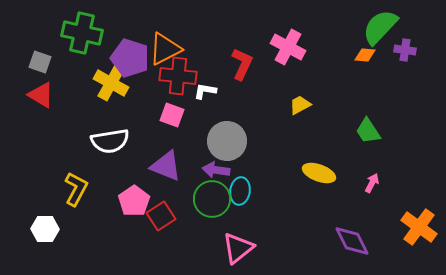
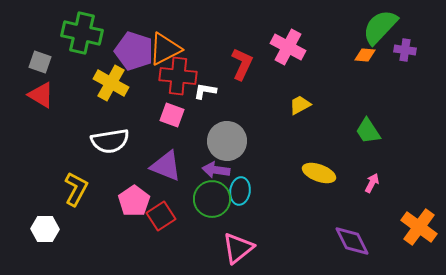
purple pentagon: moved 4 px right, 7 px up
